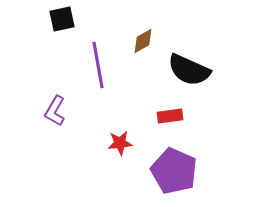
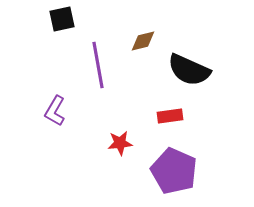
brown diamond: rotated 16 degrees clockwise
